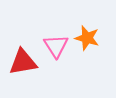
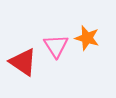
red triangle: rotated 44 degrees clockwise
